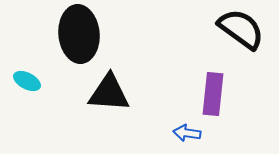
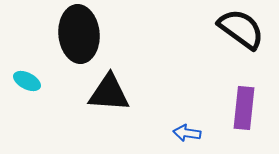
purple rectangle: moved 31 px right, 14 px down
